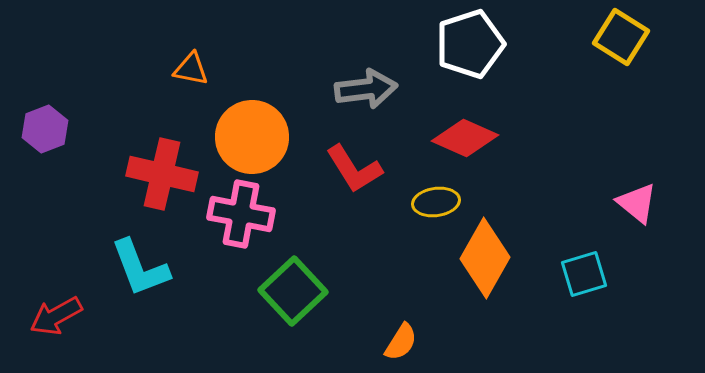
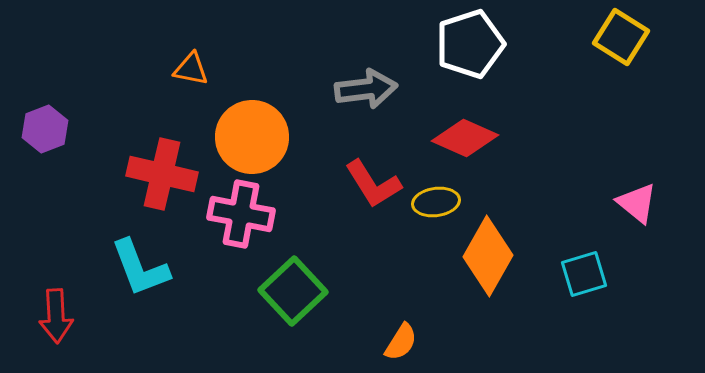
red L-shape: moved 19 px right, 15 px down
orange diamond: moved 3 px right, 2 px up
red arrow: rotated 64 degrees counterclockwise
